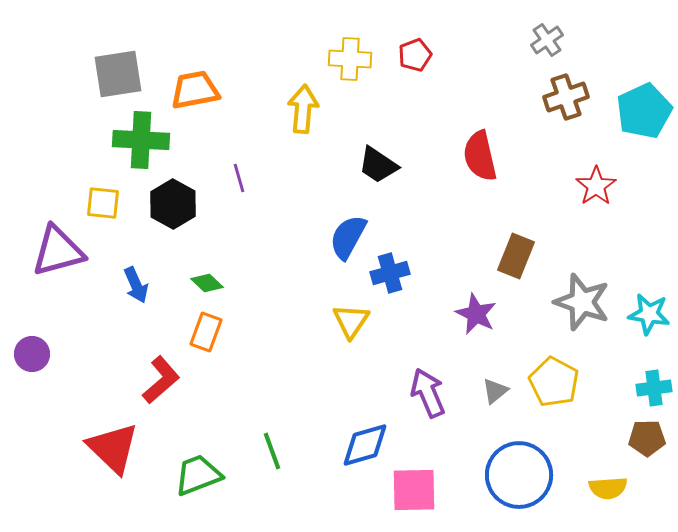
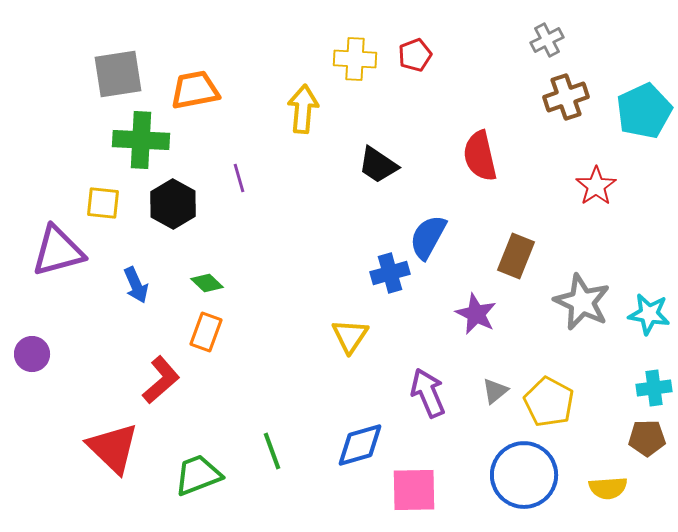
gray cross: rotated 8 degrees clockwise
yellow cross: moved 5 px right
blue semicircle: moved 80 px right
gray star: rotated 6 degrees clockwise
yellow triangle: moved 1 px left, 15 px down
yellow pentagon: moved 5 px left, 20 px down
blue diamond: moved 5 px left
blue circle: moved 5 px right
